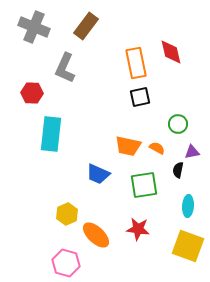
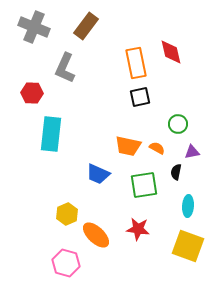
black semicircle: moved 2 px left, 2 px down
